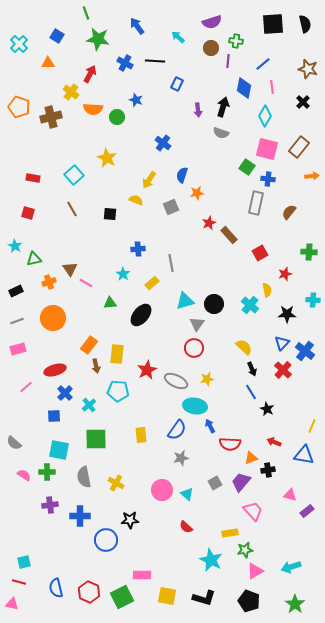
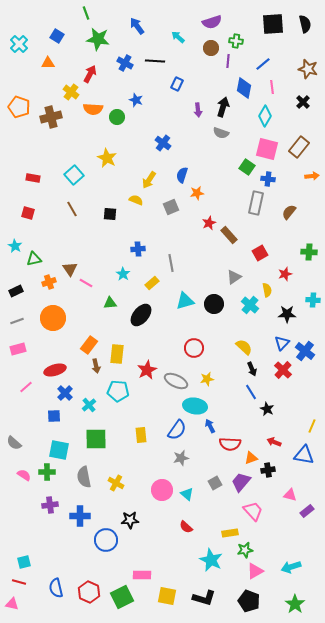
gray triangle at (197, 324): moved 37 px right, 47 px up; rotated 21 degrees clockwise
